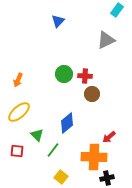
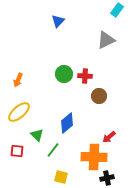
brown circle: moved 7 px right, 2 px down
yellow square: rotated 24 degrees counterclockwise
